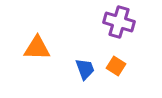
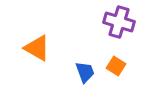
orange triangle: rotated 28 degrees clockwise
blue trapezoid: moved 3 px down
